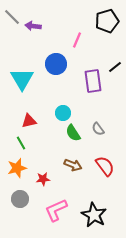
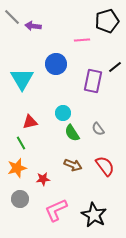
pink line: moved 5 px right; rotated 63 degrees clockwise
purple rectangle: rotated 20 degrees clockwise
red triangle: moved 1 px right, 1 px down
green semicircle: moved 1 px left
